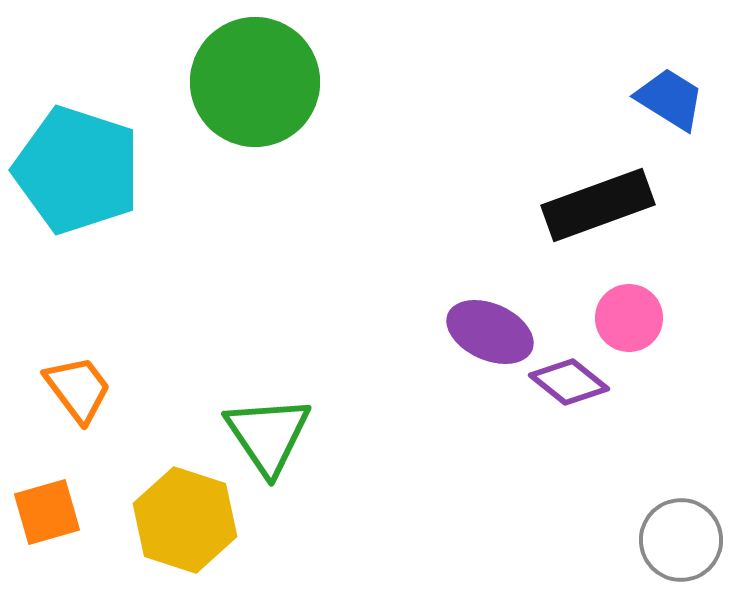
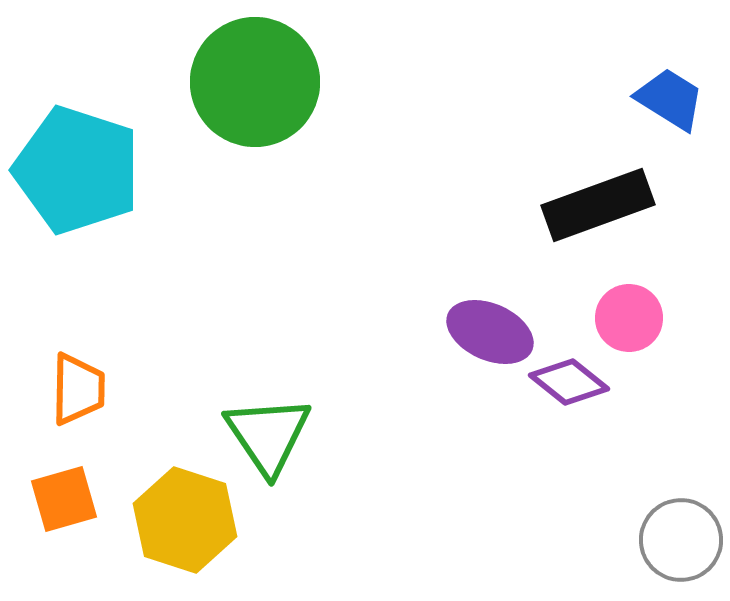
orange trapezoid: rotated 38 degrees clockwise
orange square: moved 17 px right, 13 px up
